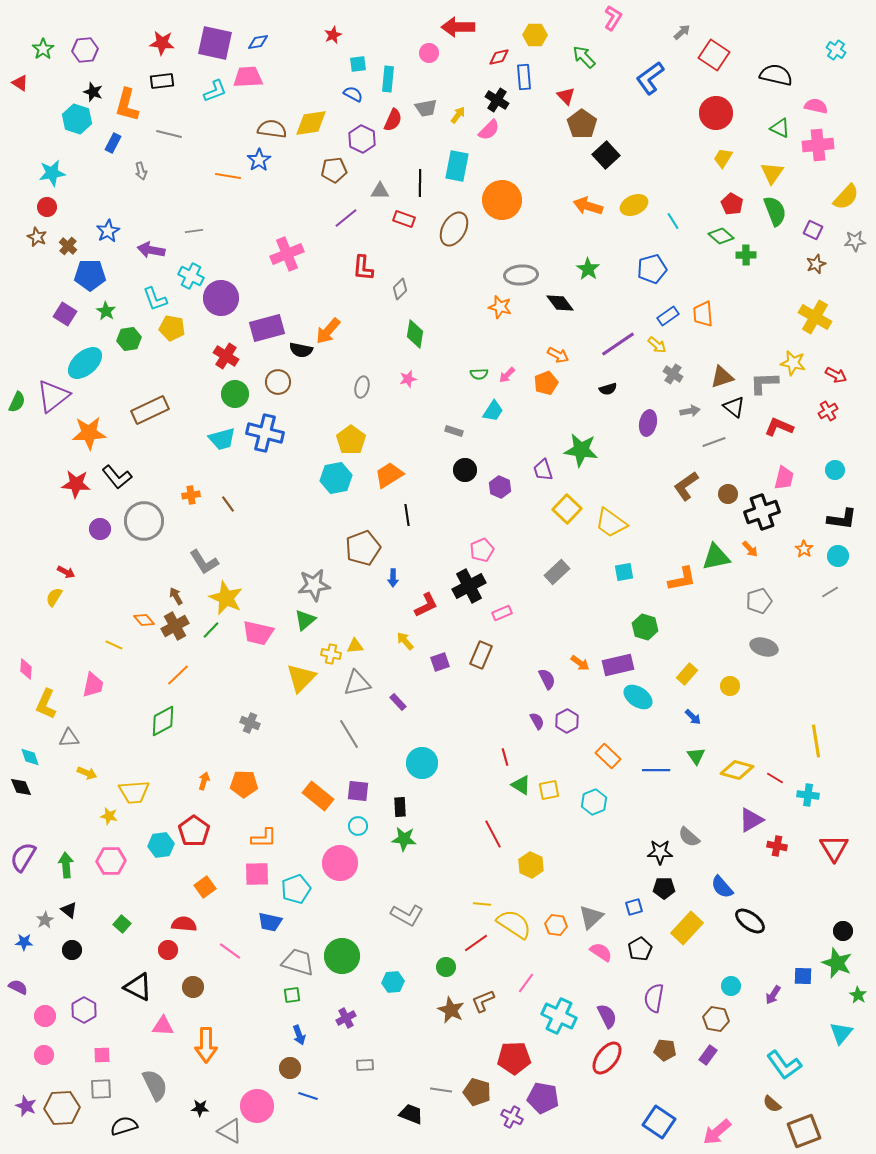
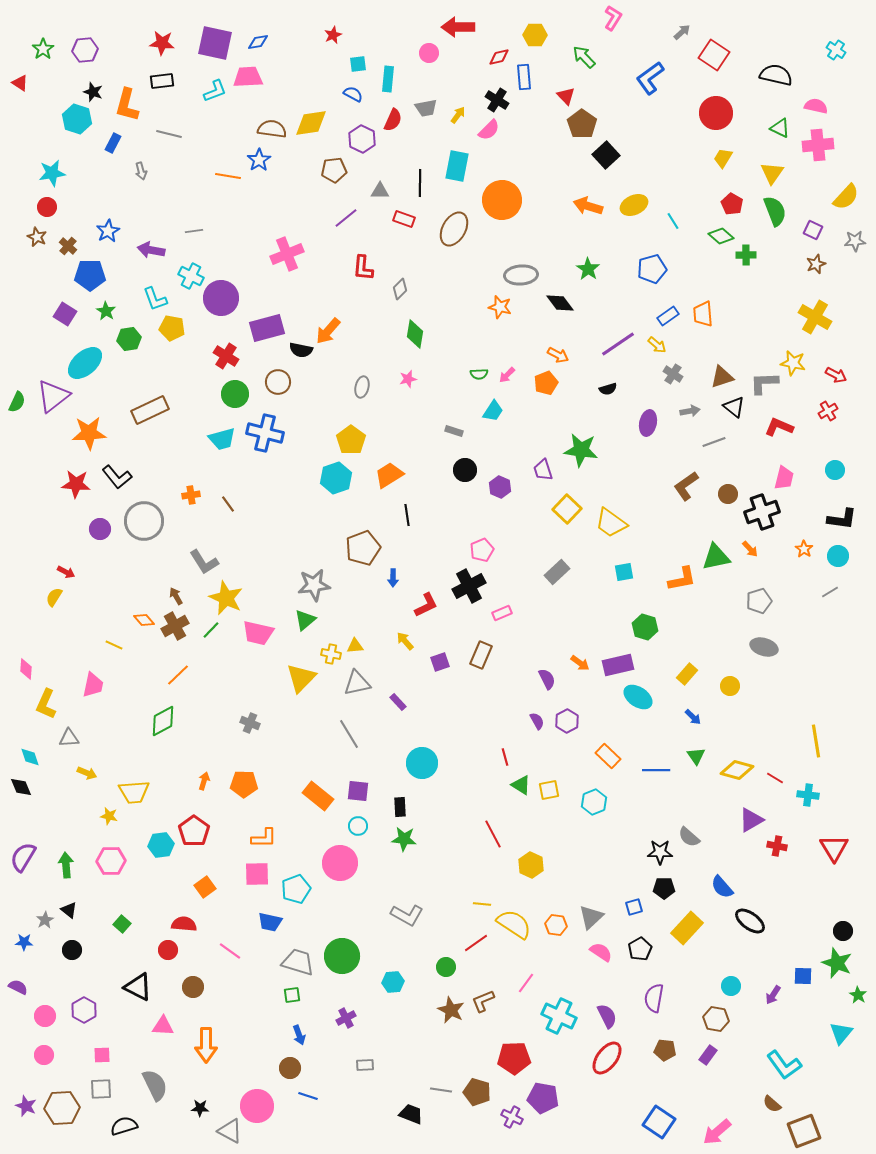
cyan hexagon at (336, 478): rotated 8 degrees counterclockwise
